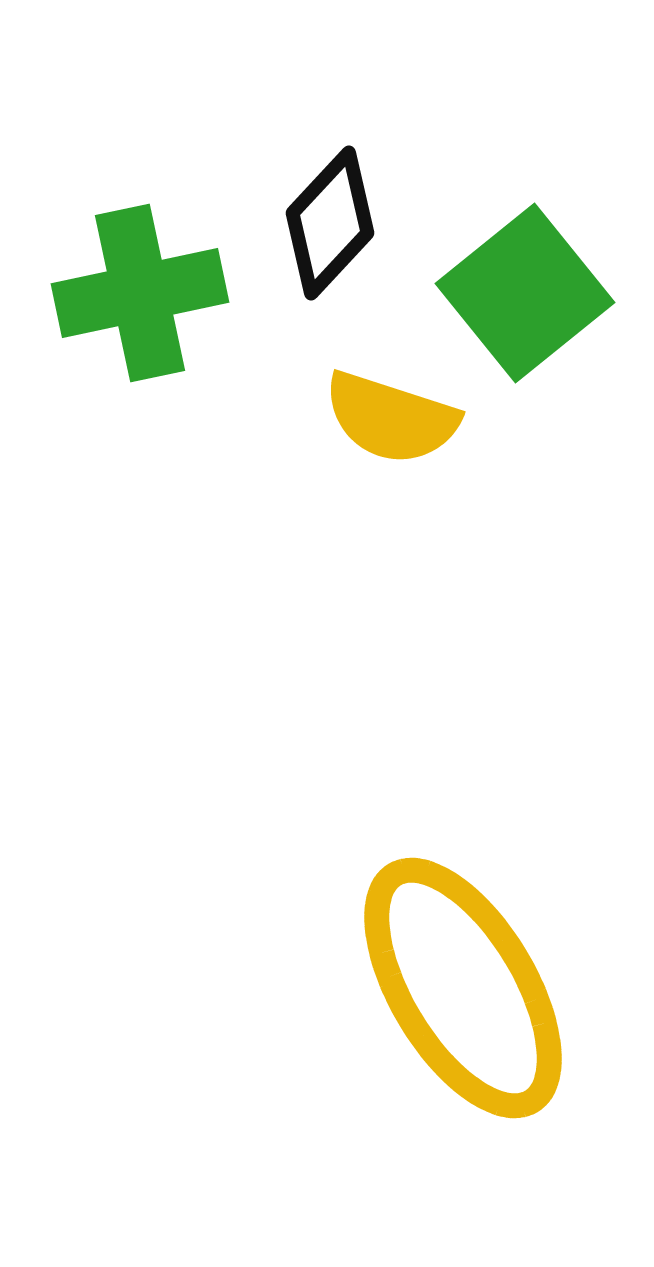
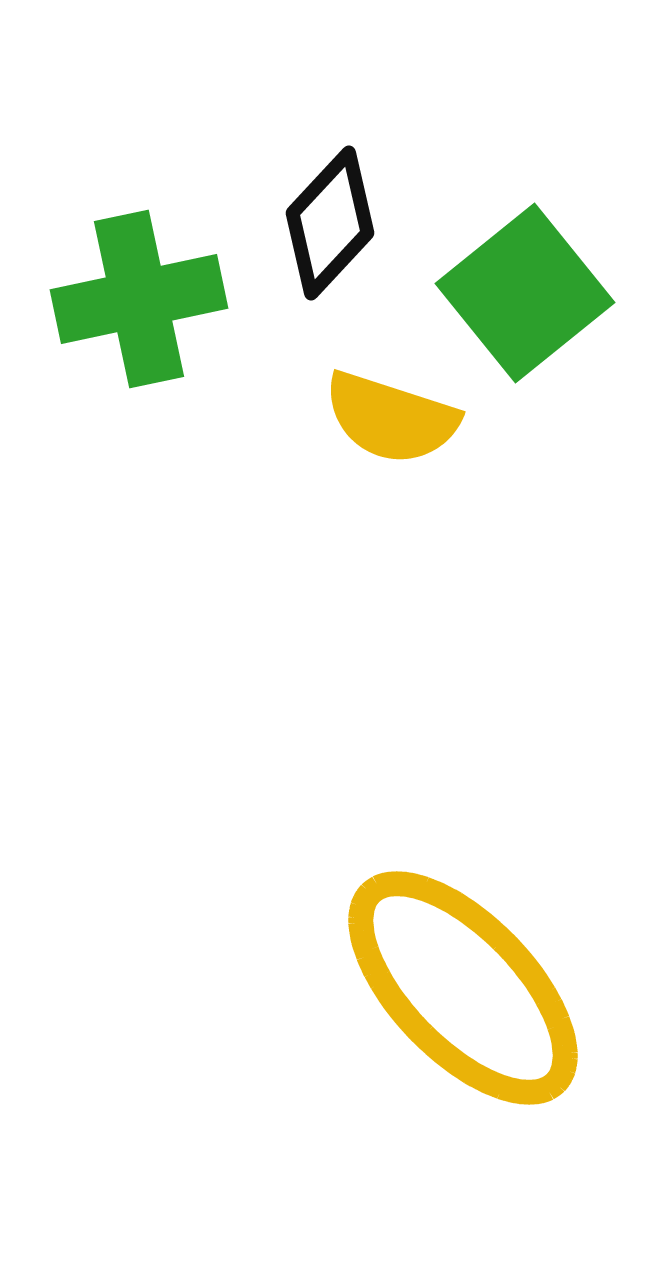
green cross: moved 1 px left, 6 px down
yellow ellipse: rotated 13 degrees counterclockwise
